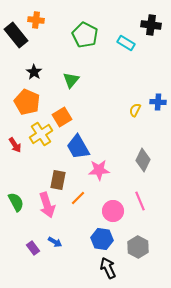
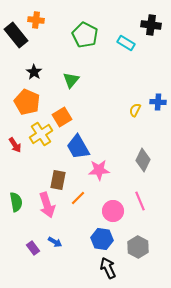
green semicircle: rotated 18 degrees clockwise
